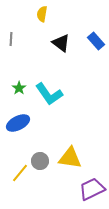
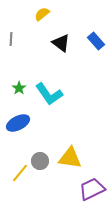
yellow semicircle: rotated 42 degrees clockwise
